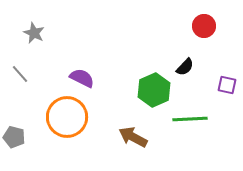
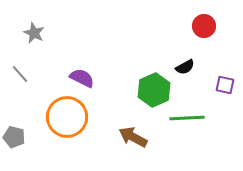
black semicircle: rotated 18 degrees clockwise
purple square: moved 2 px left
green line: moved 3 px left, 1 px up
